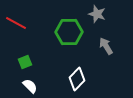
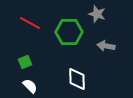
red line: moved 14 px right
gray arrow: rotated 48 degrees counterclockwise
white diamond: rotated 45 degrees counterclockwise
